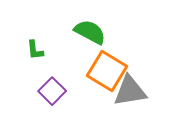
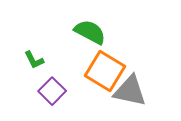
green L-shape: moved 1 px left, 10 px down; rotated 20 degrees counterclockwise
orange square: moved 2 px left
gray triangle: rotated 21 degrees clockwise
